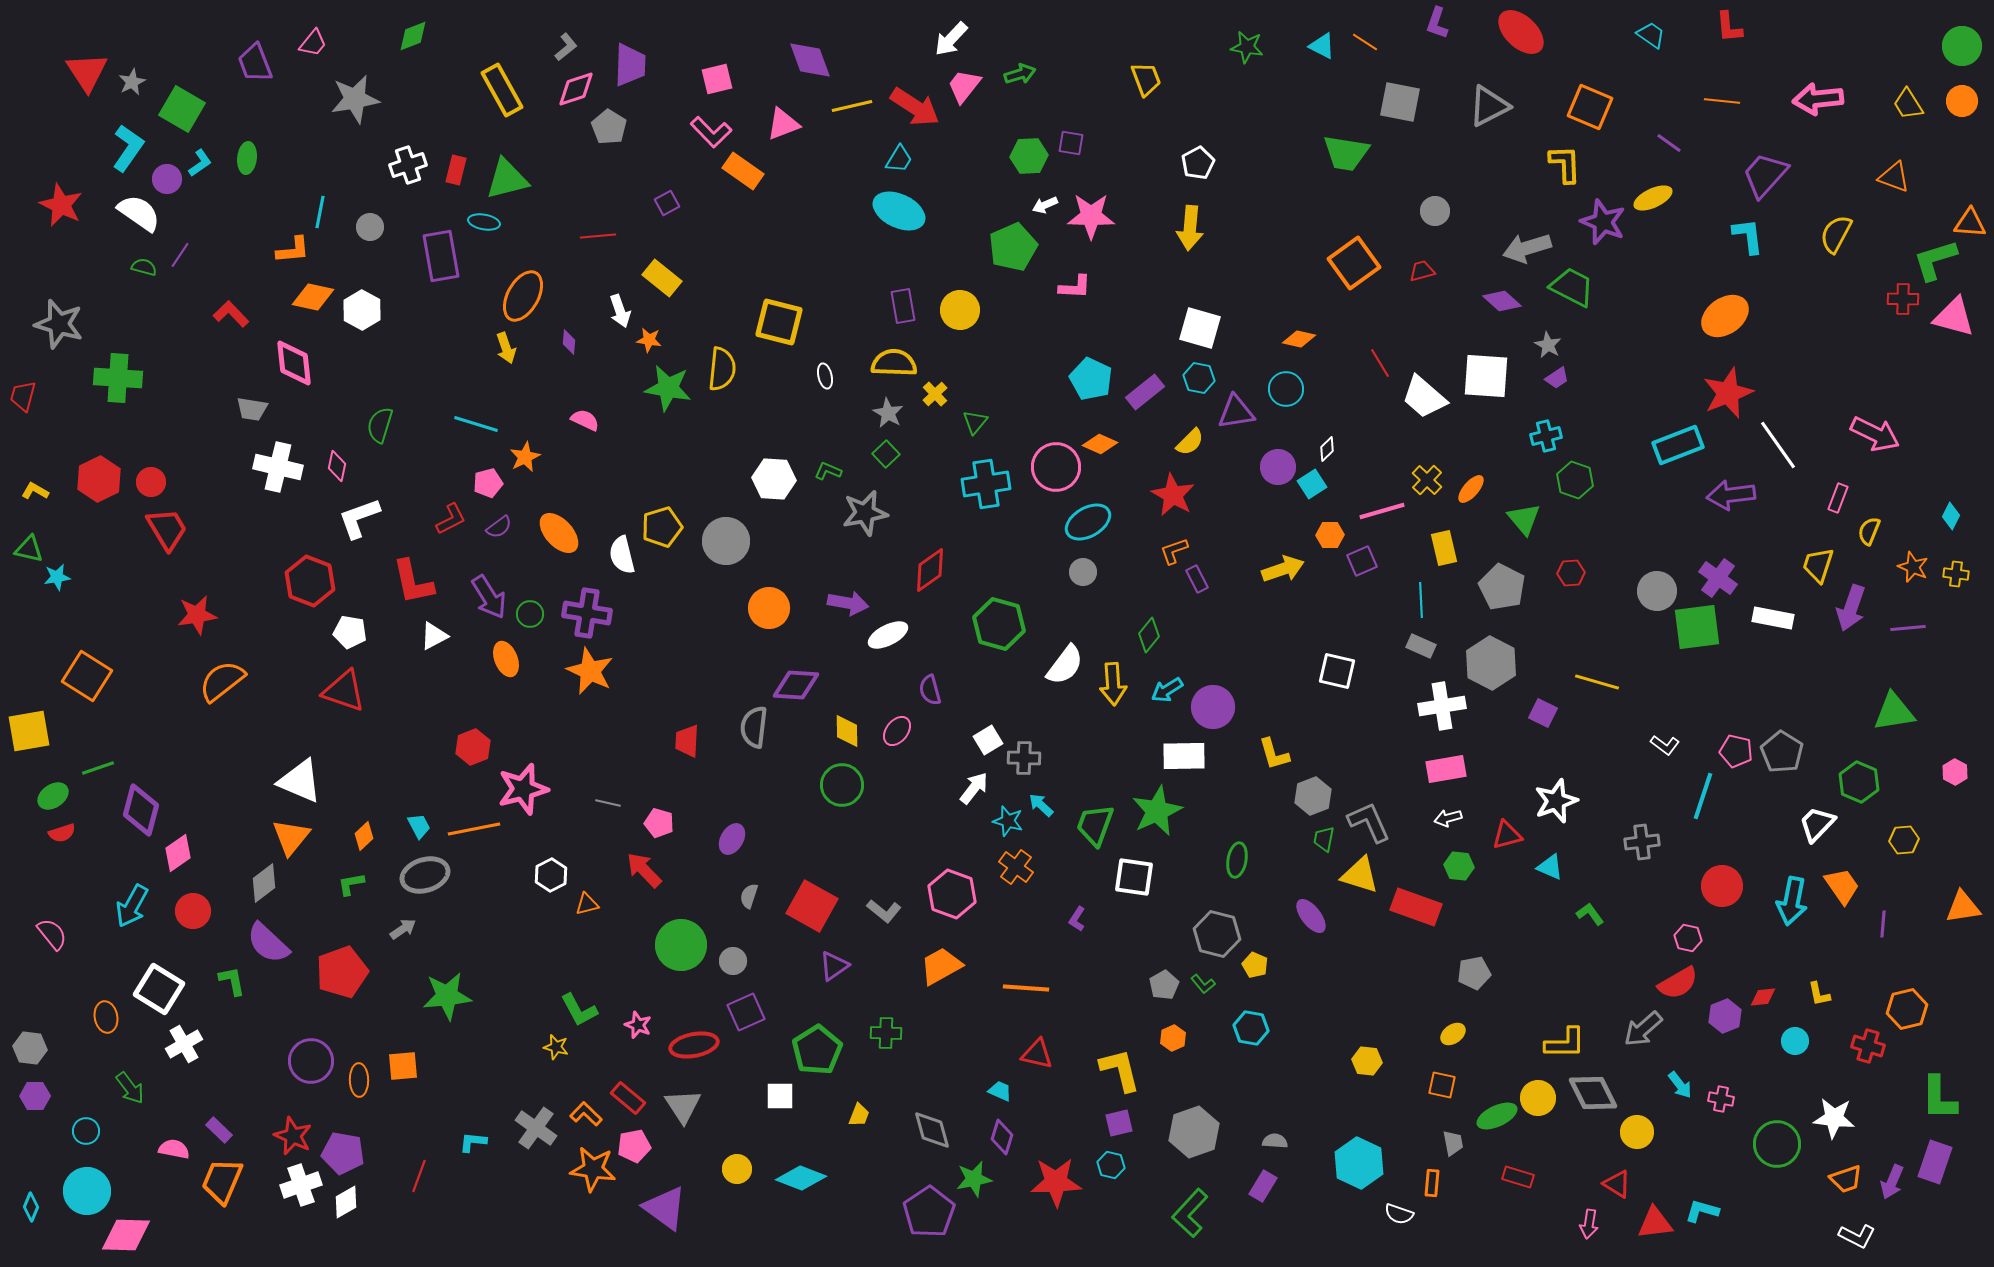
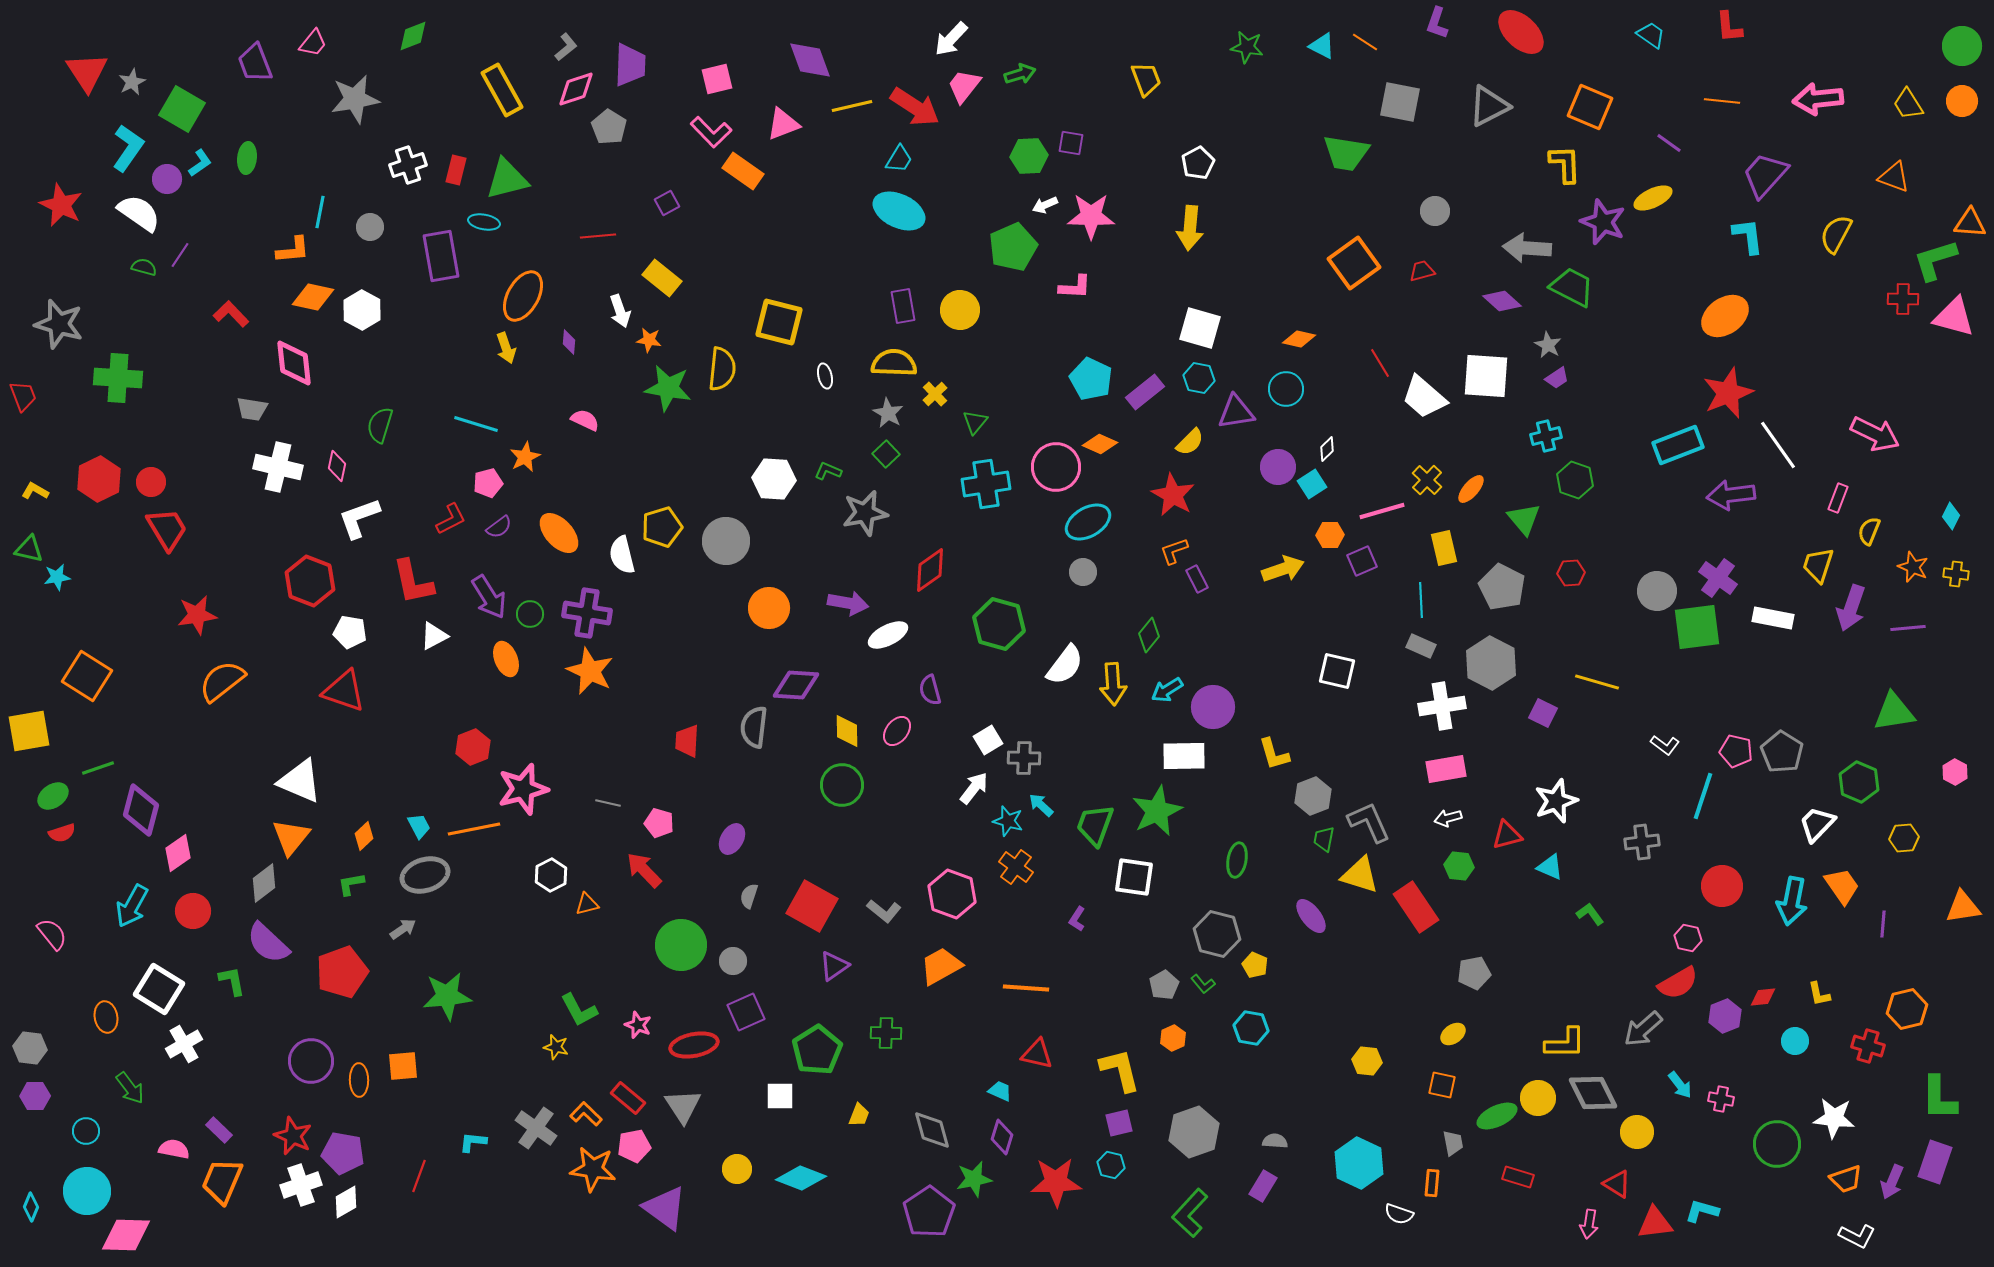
gray arrow at (1527, 248): rotated 21 degrees clockwise
red trapezoid at (23, 396): rotated 144 degrees clockwise
yellow hexagon at (1904, 840): moved 2 px up
red rectangle at (1416, 907): rotated 36 degrees clockwise
